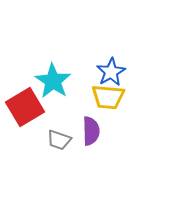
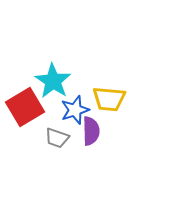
blue star: moved 36 px left, 38 px down; rotated 12 degrees clockwise
yellow trapezoid: moved 1 px right, 2 px down
gray trapezoid: moved 2 px left, 2 px up
